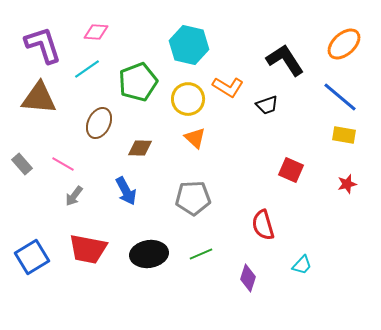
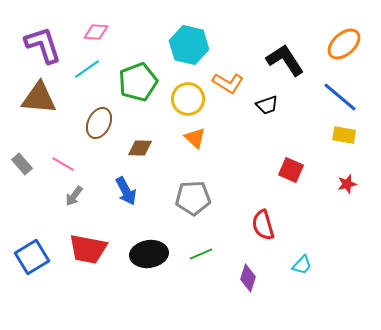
orange L-shape: moved 4 px up
